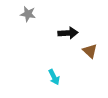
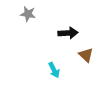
brown triangle: moved 4 px left, 4 px down
cyan arrow: moved 7 px up
